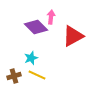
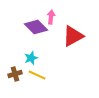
brown cross: moved 1 px right, 2 px up
